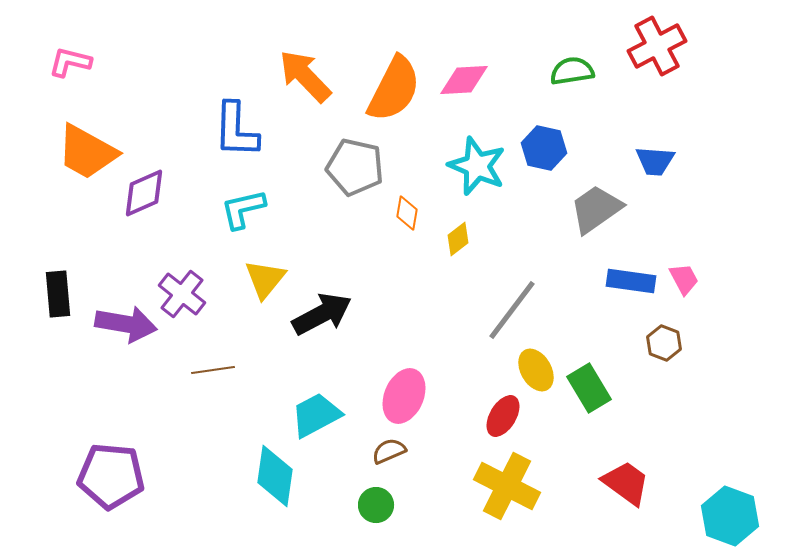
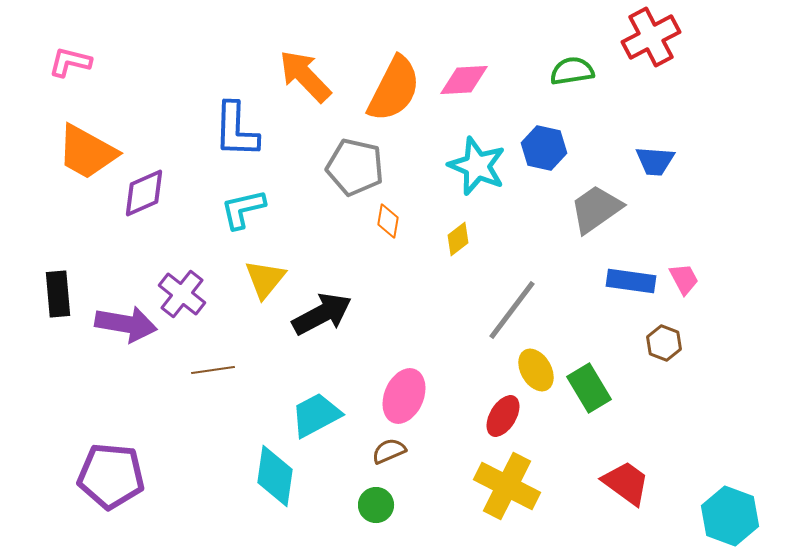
red cross: moved 6 px left, 9 px up
orange diamond: moved 19 px left, 8 px down
